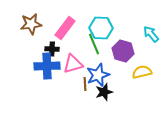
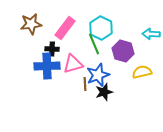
cyan hexagon: rotated 25 degrees clockwise
cyan arrow: rotated 48 degrees counterclockwise
